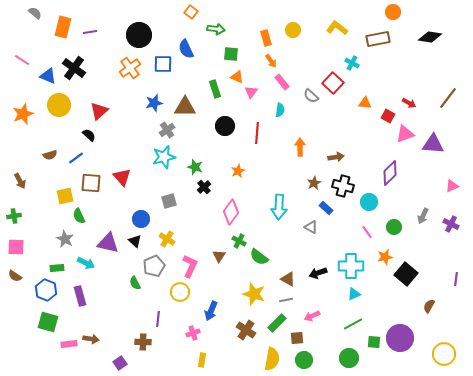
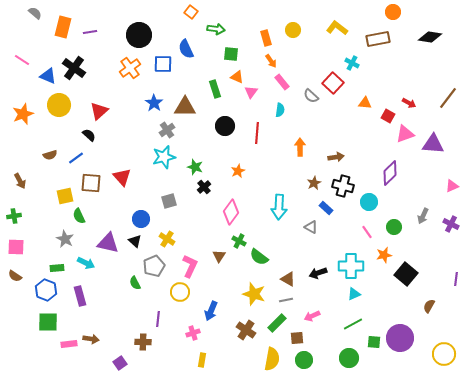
blue star at (154, 103): rotated 24 degrees counterclockwise
orange star at (385, 257): moved 1 px left, 2 px up
green square at (48, 322): rotated 15 degrees counterclockwise
